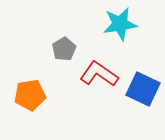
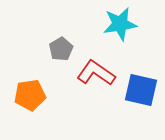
gray pentagon: moved 3 px left
red L-shape: moved 3 px left, 1 px up
blue square: moved 2 px left, 1 px down; rotated 12 degrees counterclockwise
